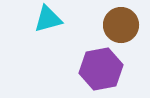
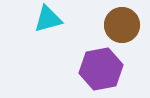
brown circle: moved 1 px right
